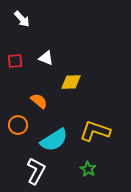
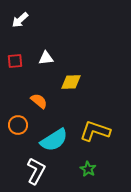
white arrow: moved 2 px left, 1 px down; rotated 90 degrees clockwise
white triangle: rotated 28 degrees counterclockwise
